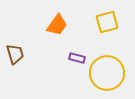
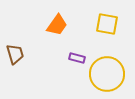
yellow square: moved 2 px down; rotated 25 degrees clockwise
yellow circle: moved 1 px down
